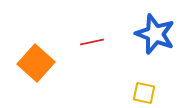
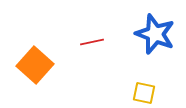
orange square: moved 1 px left, 2 px down
